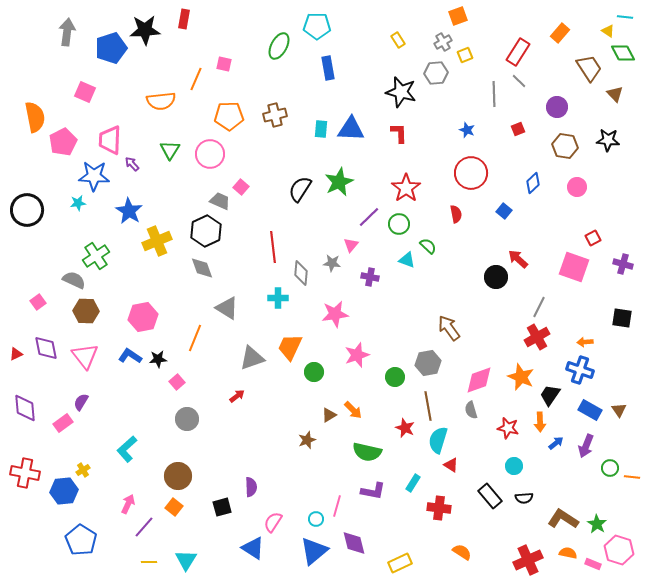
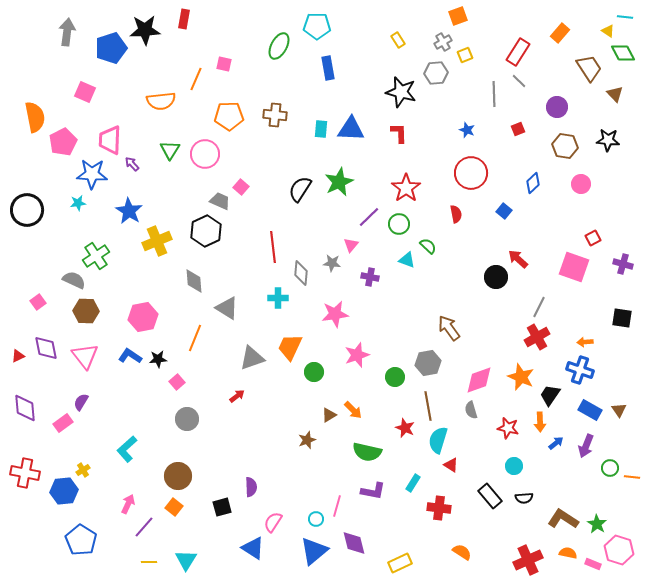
brown cross at (275, 115): rotated 20 degrees clockwise
pink circle at (210, 154): moved 5 px left
blue star at (94, 176): moved 2 px left, 2 px up
pink circle at (577, 187): moved 4 px right, 3 px up
gray diamond at (202, 268): moved 8 px left, 13 px down; rotated 15 degrees clockwise
red triangle at (16, 354): moved 2 px right, 2 px down
